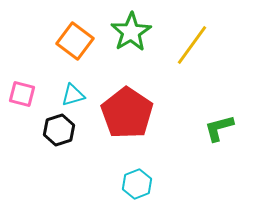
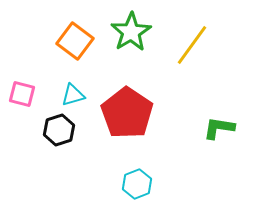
green L-shape: rotated 24 degrees clockwise
